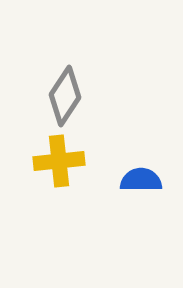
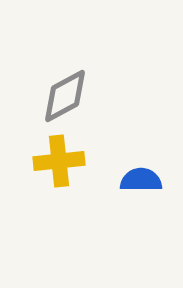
gray diamond: rotated 28 degrees clockwise
